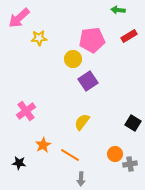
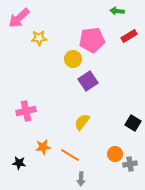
green arrow: moved 1 px left, 1 px down
pink cross: rotated 24 degrees clockwise
orange star: moved 2 px down; rotated 21 degrees clockwise
